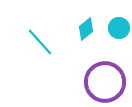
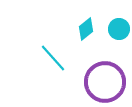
cyan circle: moved 1 px down
cyan line: moved 13 px right, 16 px down
